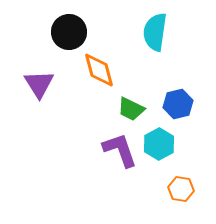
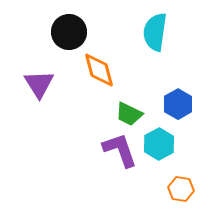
blue hexagon: rotated 16 degrees counterclockwise
green trapezoid: moved 2 px left, 5 px down
